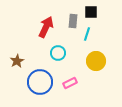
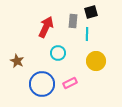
black square: rotated 16 degrees counterclockwise
cyan line: rotated 16 degrees counterclockwise
brown star: rotated 16 degrees counterclockwise
blue circle: moved 2 px right, 2 px down
